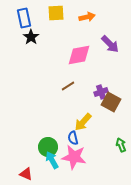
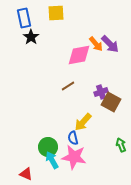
orange arrow: moved 9 px right, 27 px down; rotated 63 degrees clockwise
